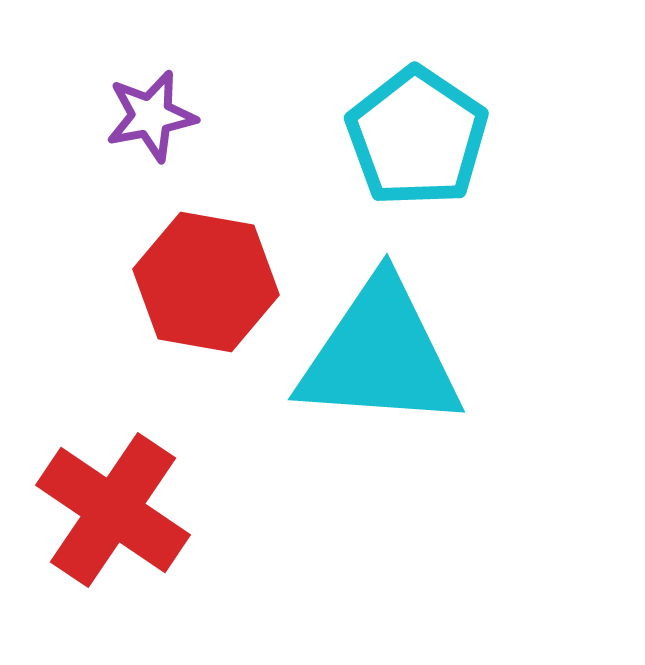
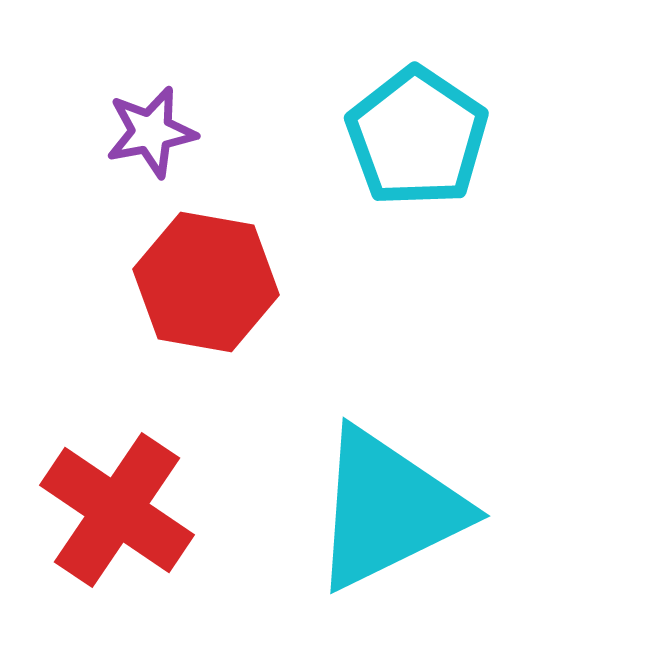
purple star: moved 16 px down
cyan triangle: moved 8 px right, 154 px down; rotated 30 degrees counterclockwise
red cross: moved 4 px right
